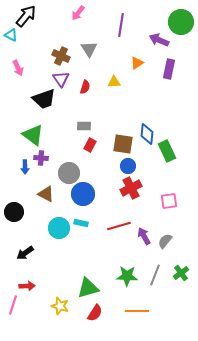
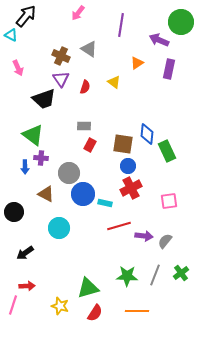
gray triangle at (89, 49): rotated 24 degrees counterclockwise
yellow triangle at (114, 82): rotated 40 degrees clockwise
cyan rectangle at (81, 223): moved 24 px right, 20 px up
purple arrow at (144, 236): rotated 126 degrees clockwise
